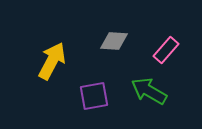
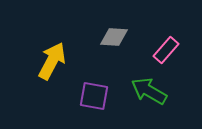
gray diamond: moved 4 px up
purple square: rotated 20 degrees clockwise
